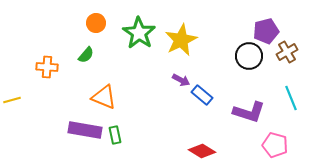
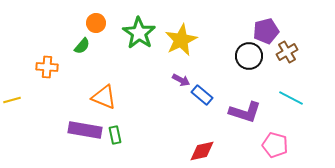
green semicircle: moved 4 px left, 9 px up
cyan line: rotated 40 degrees counterclockwise
purple L-shape: moved 4 px left
red diamond: rotated 44 degrees counterclockwise
